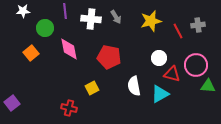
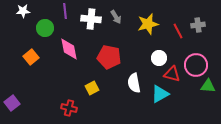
yellow star: moved 3 px left, 3 px down
orange square: moved 4 px down
white semicircle: moved 3 px up
